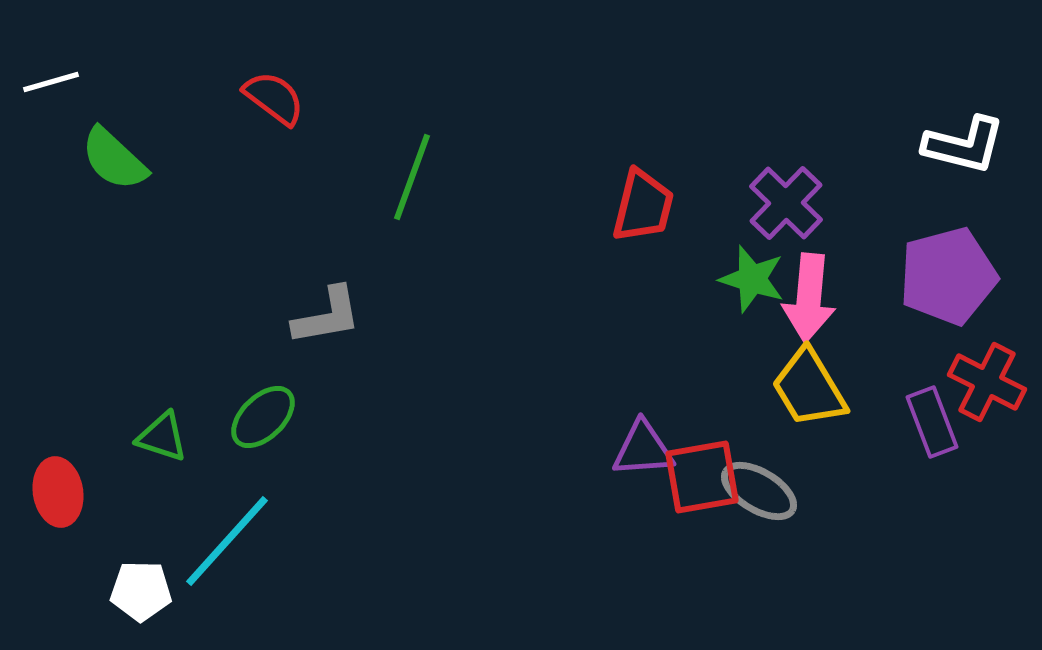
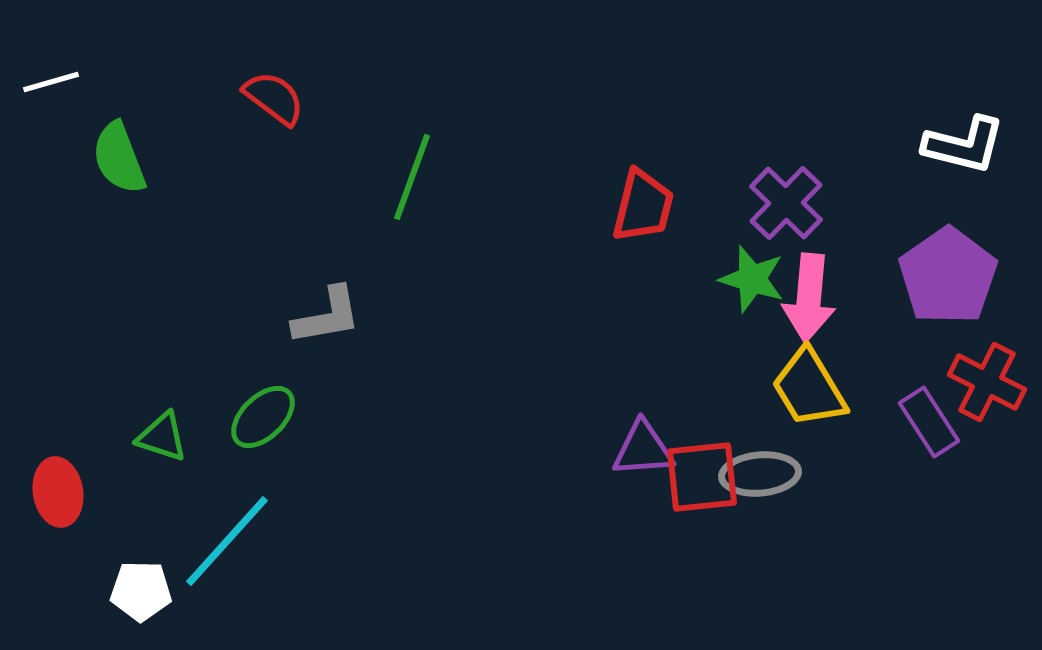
green semicircle: moved 5 px right, 1 px up; rotated 26 degrees clockwise
purple pentagon: rotated 20 degrees counterclockwise
purple rectangle: moved 3 px left; rotated 12 degrees counterclockwise
red square: rotated 4 degrees clockwise
gray ellipse: moved 1 px right, 17 px up; rotated 36 degrees counterclockwise
